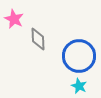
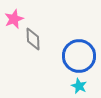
pink star: rotated 24 degrees clockwise
gray diamond: moved 5 px left
